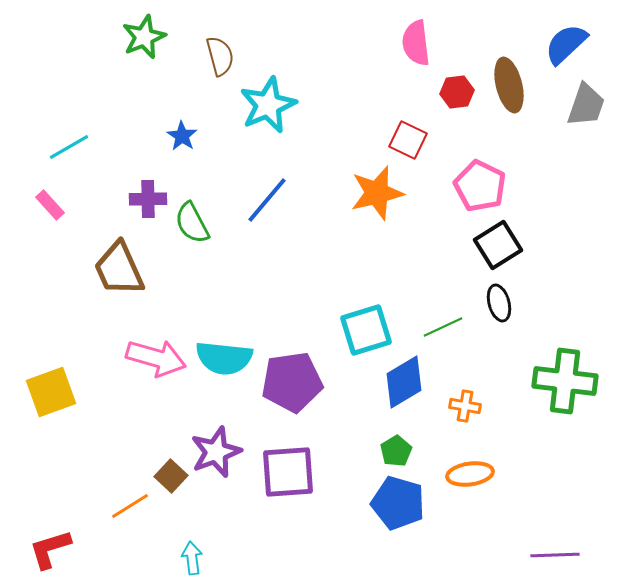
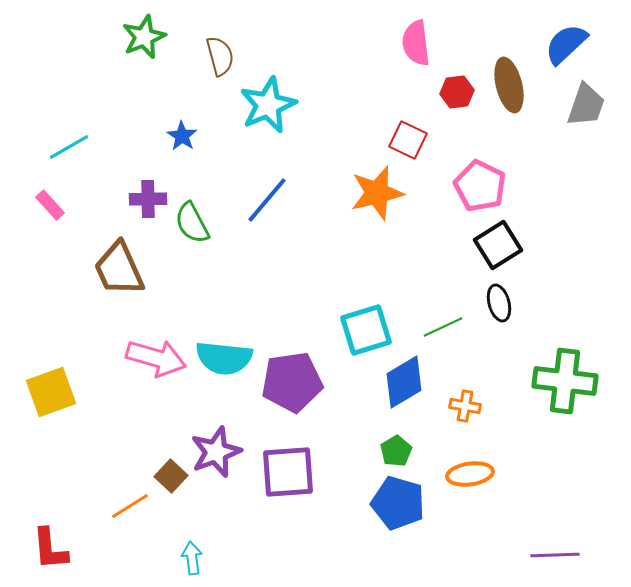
red L-shape: rotated 78 degrees counterclockwise
